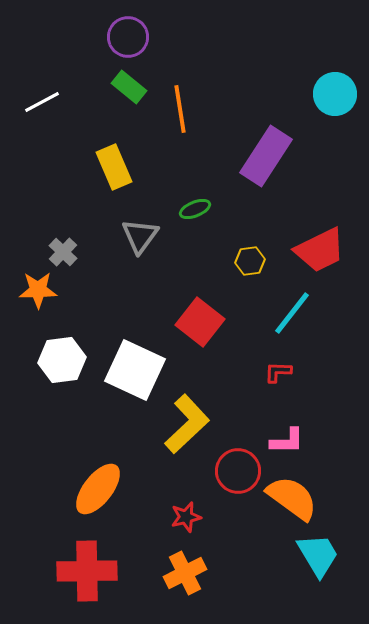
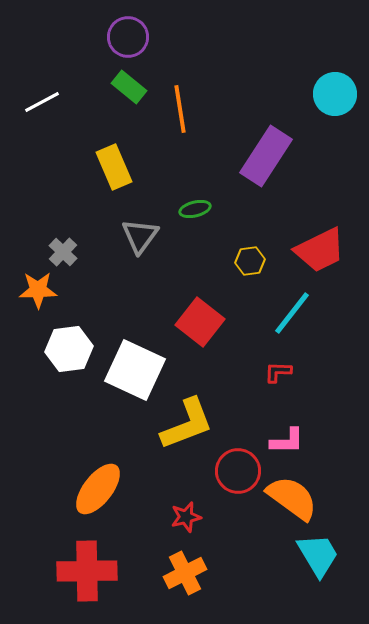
green ellipse: rotated 8 degrees clockwise
white hexagon: moved 7 px right, 11 px up
yellow L-shape: rotated 22 degrees clockwise
